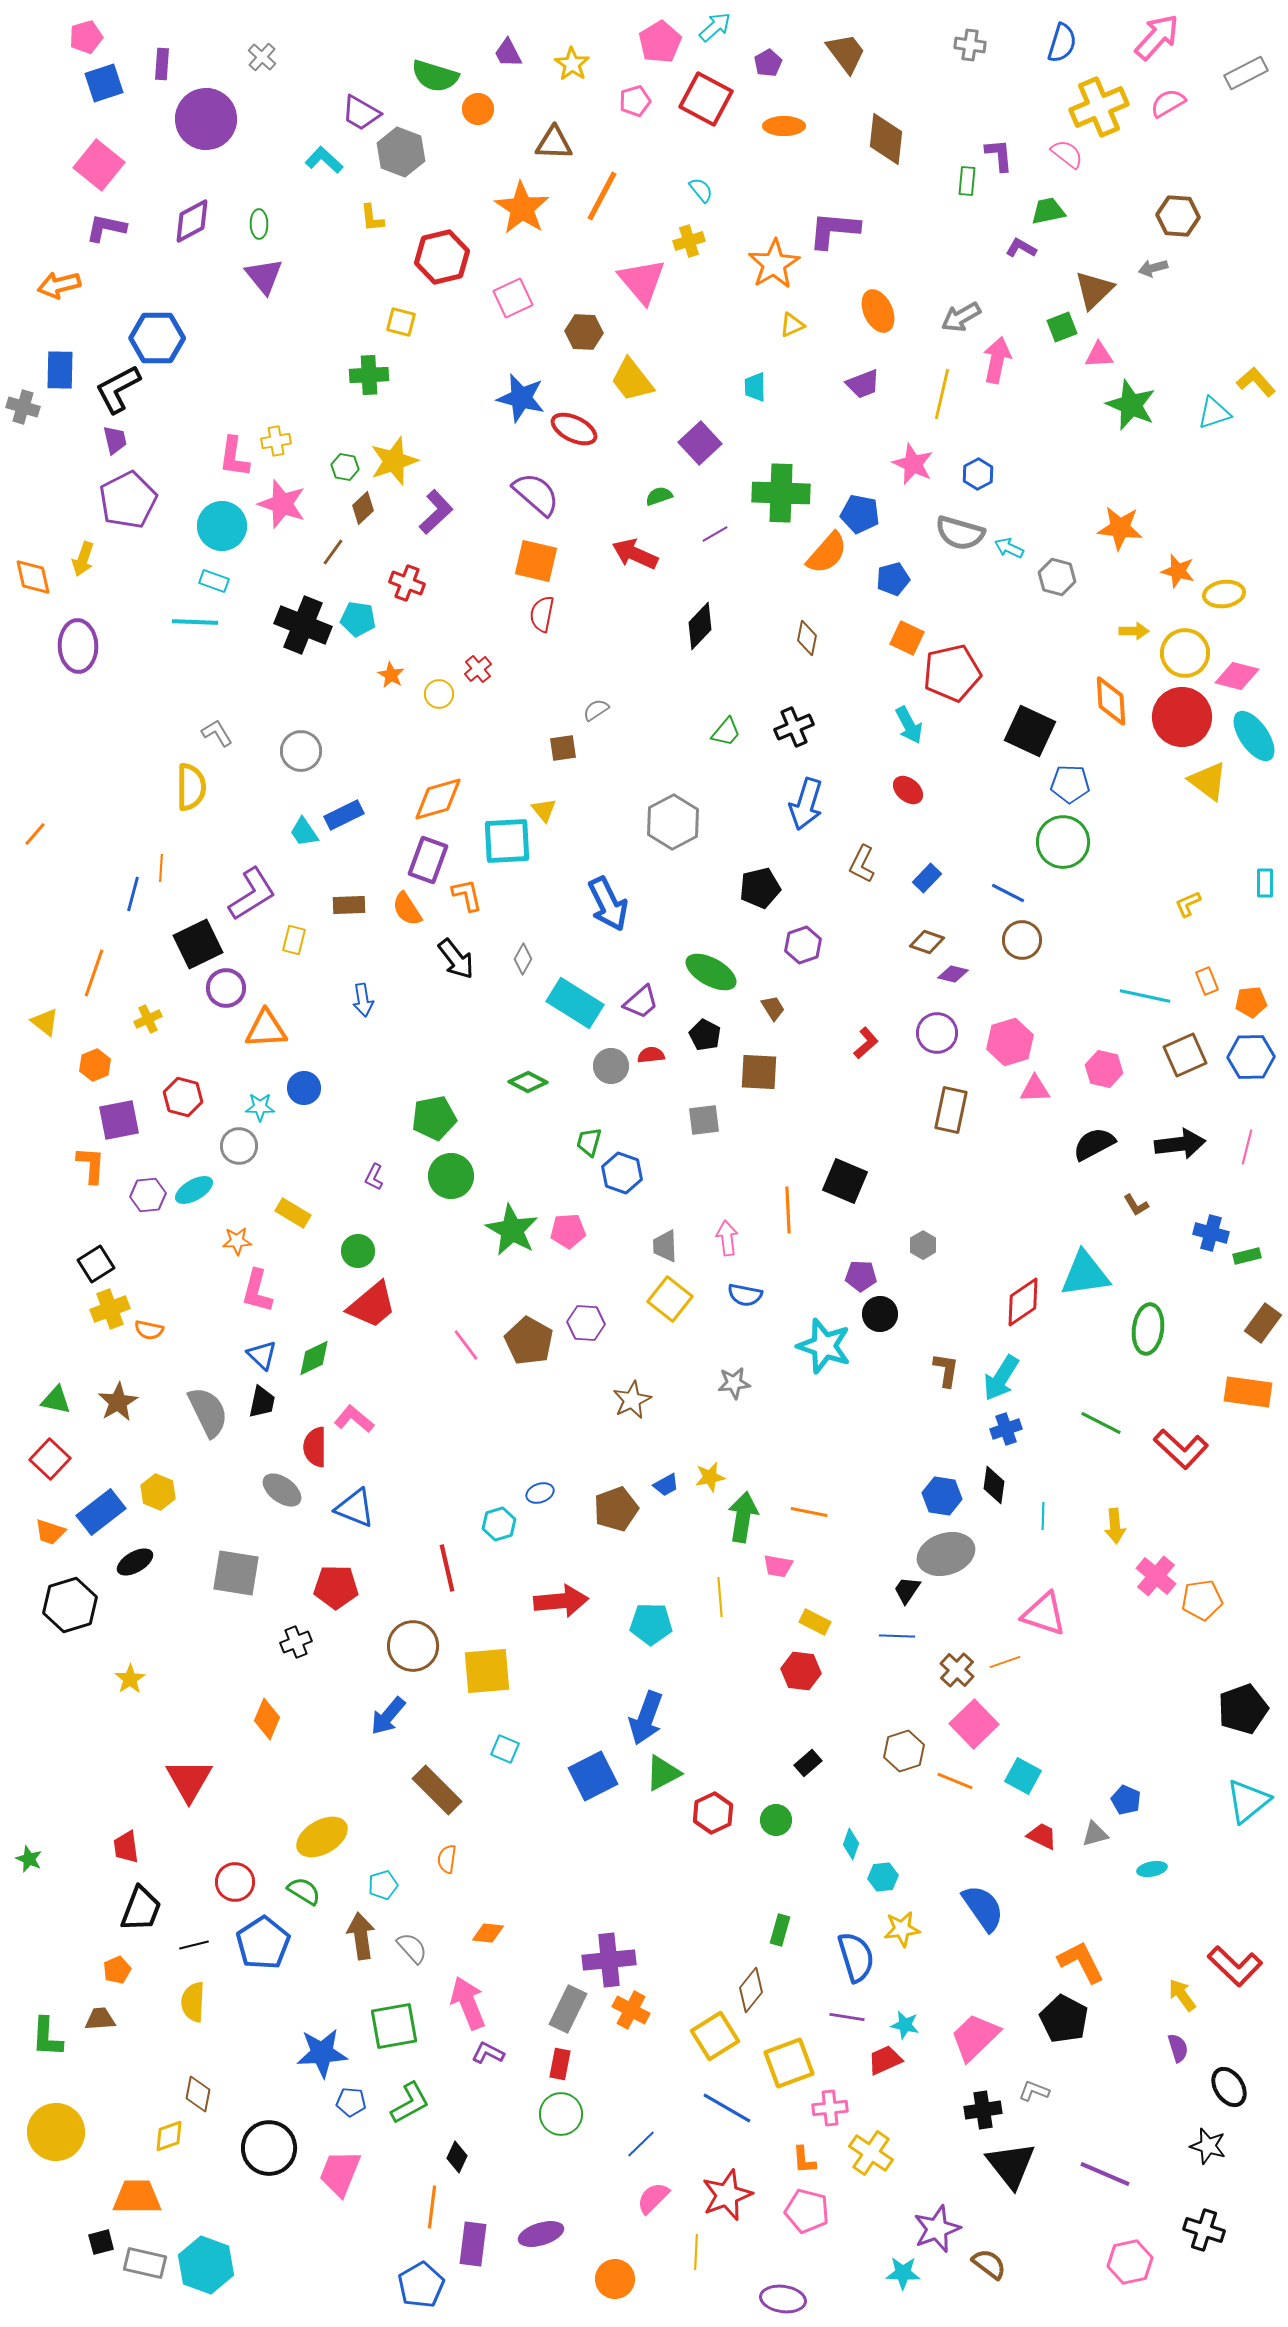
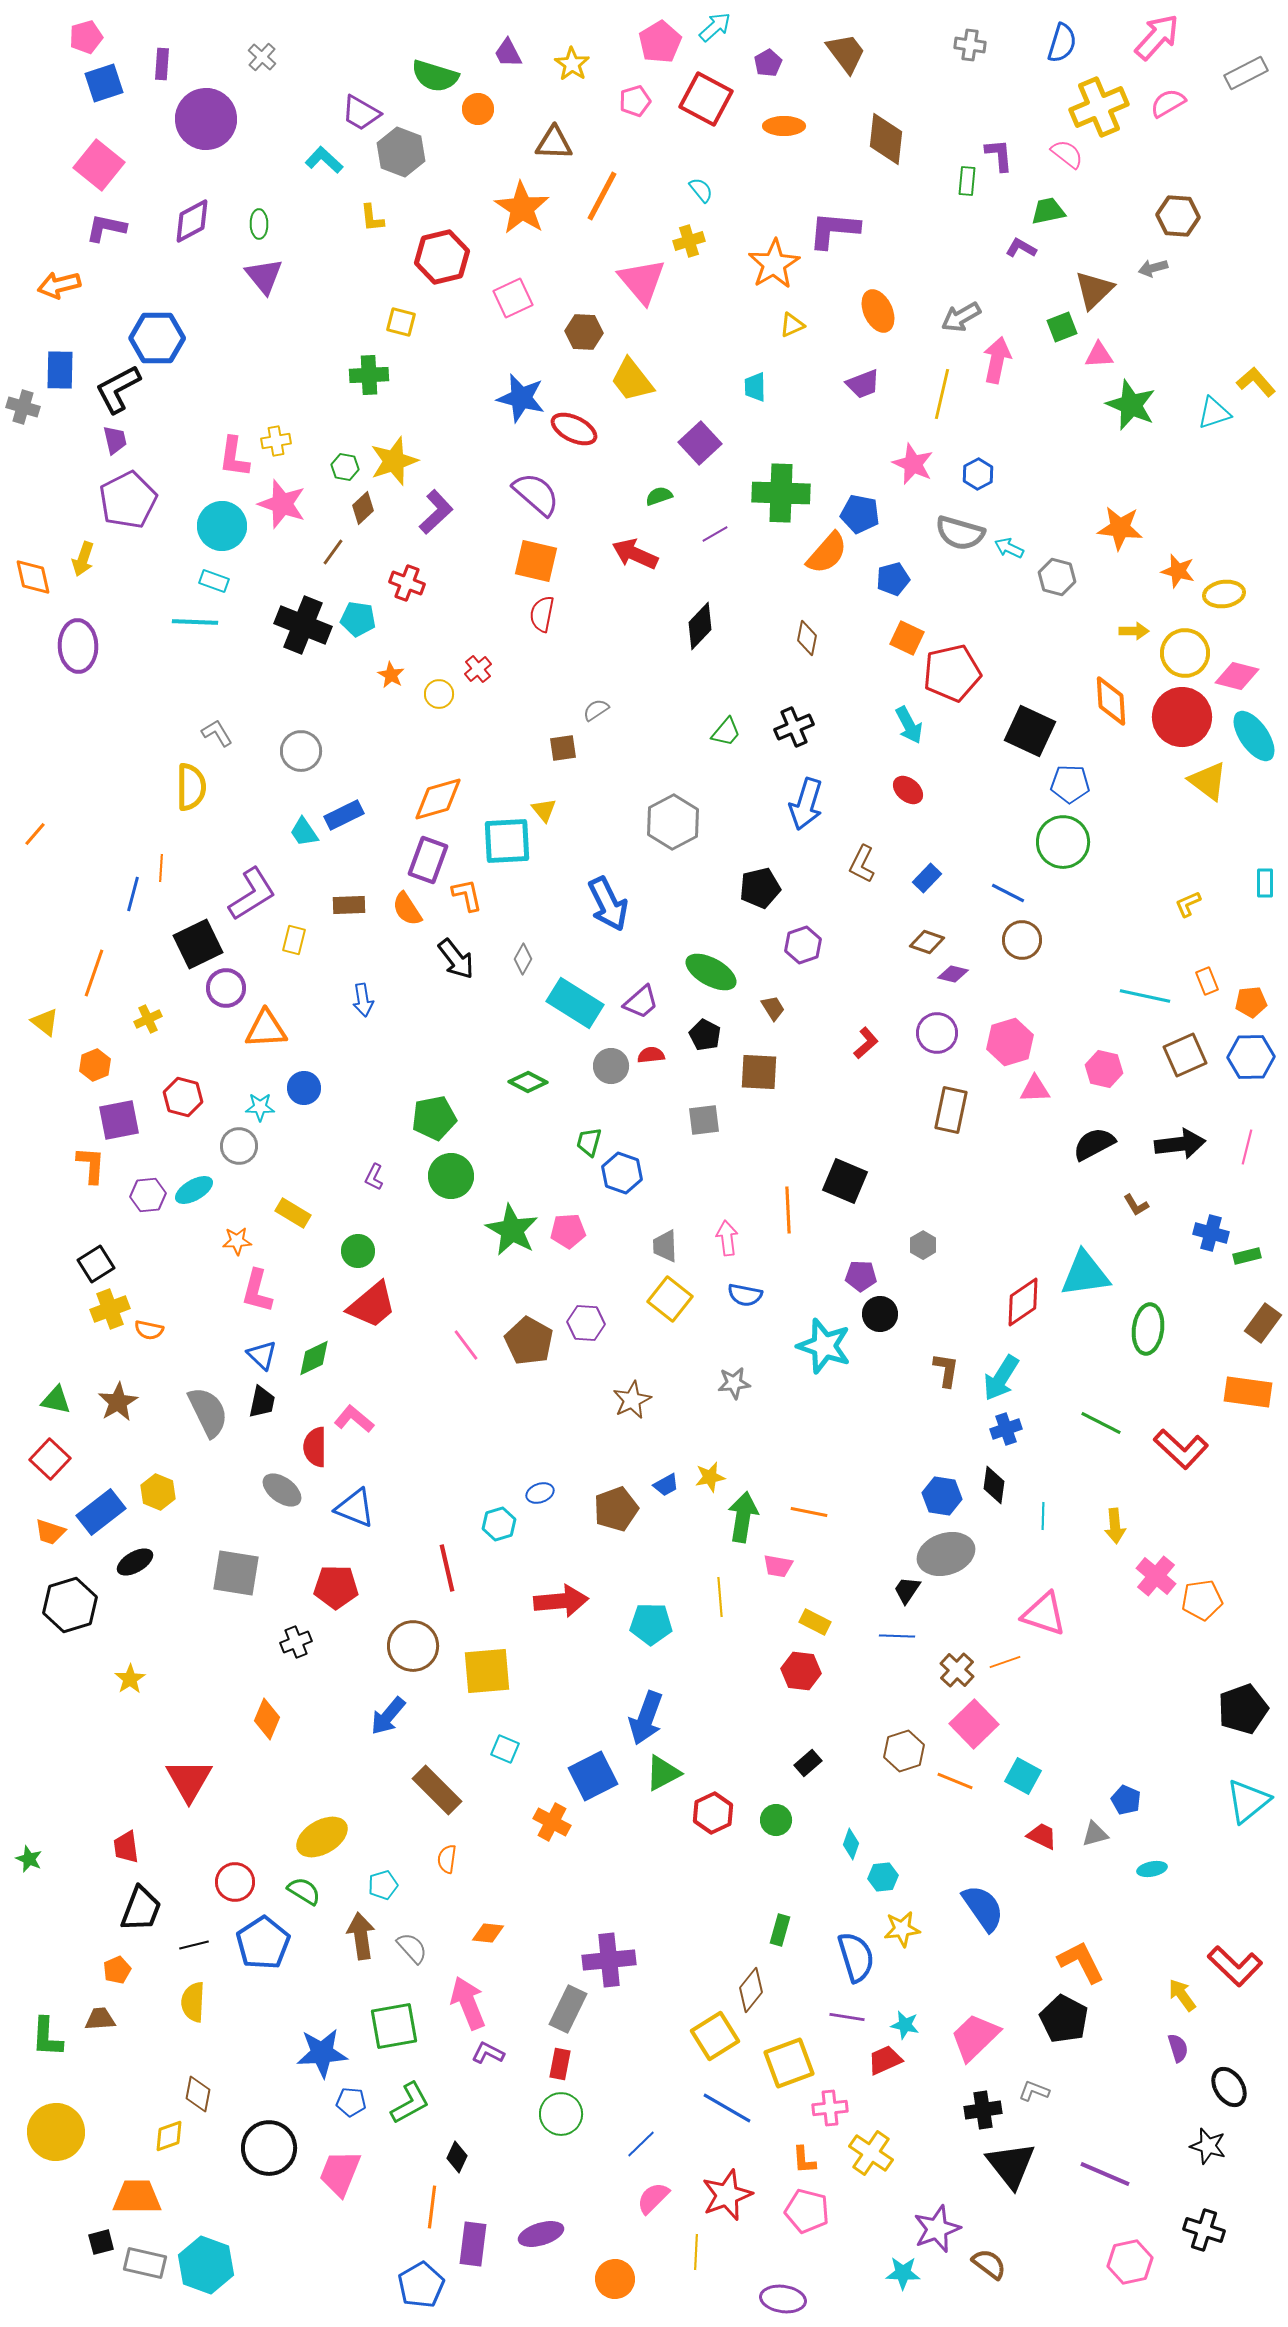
orange cross at (631, 2010): moved 79 px left, 188 px up
